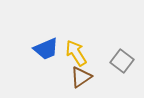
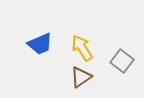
blue trapezoid: moved 6 px left, 5 px up
yellow arrow: moved 6 px right, 5 px up
